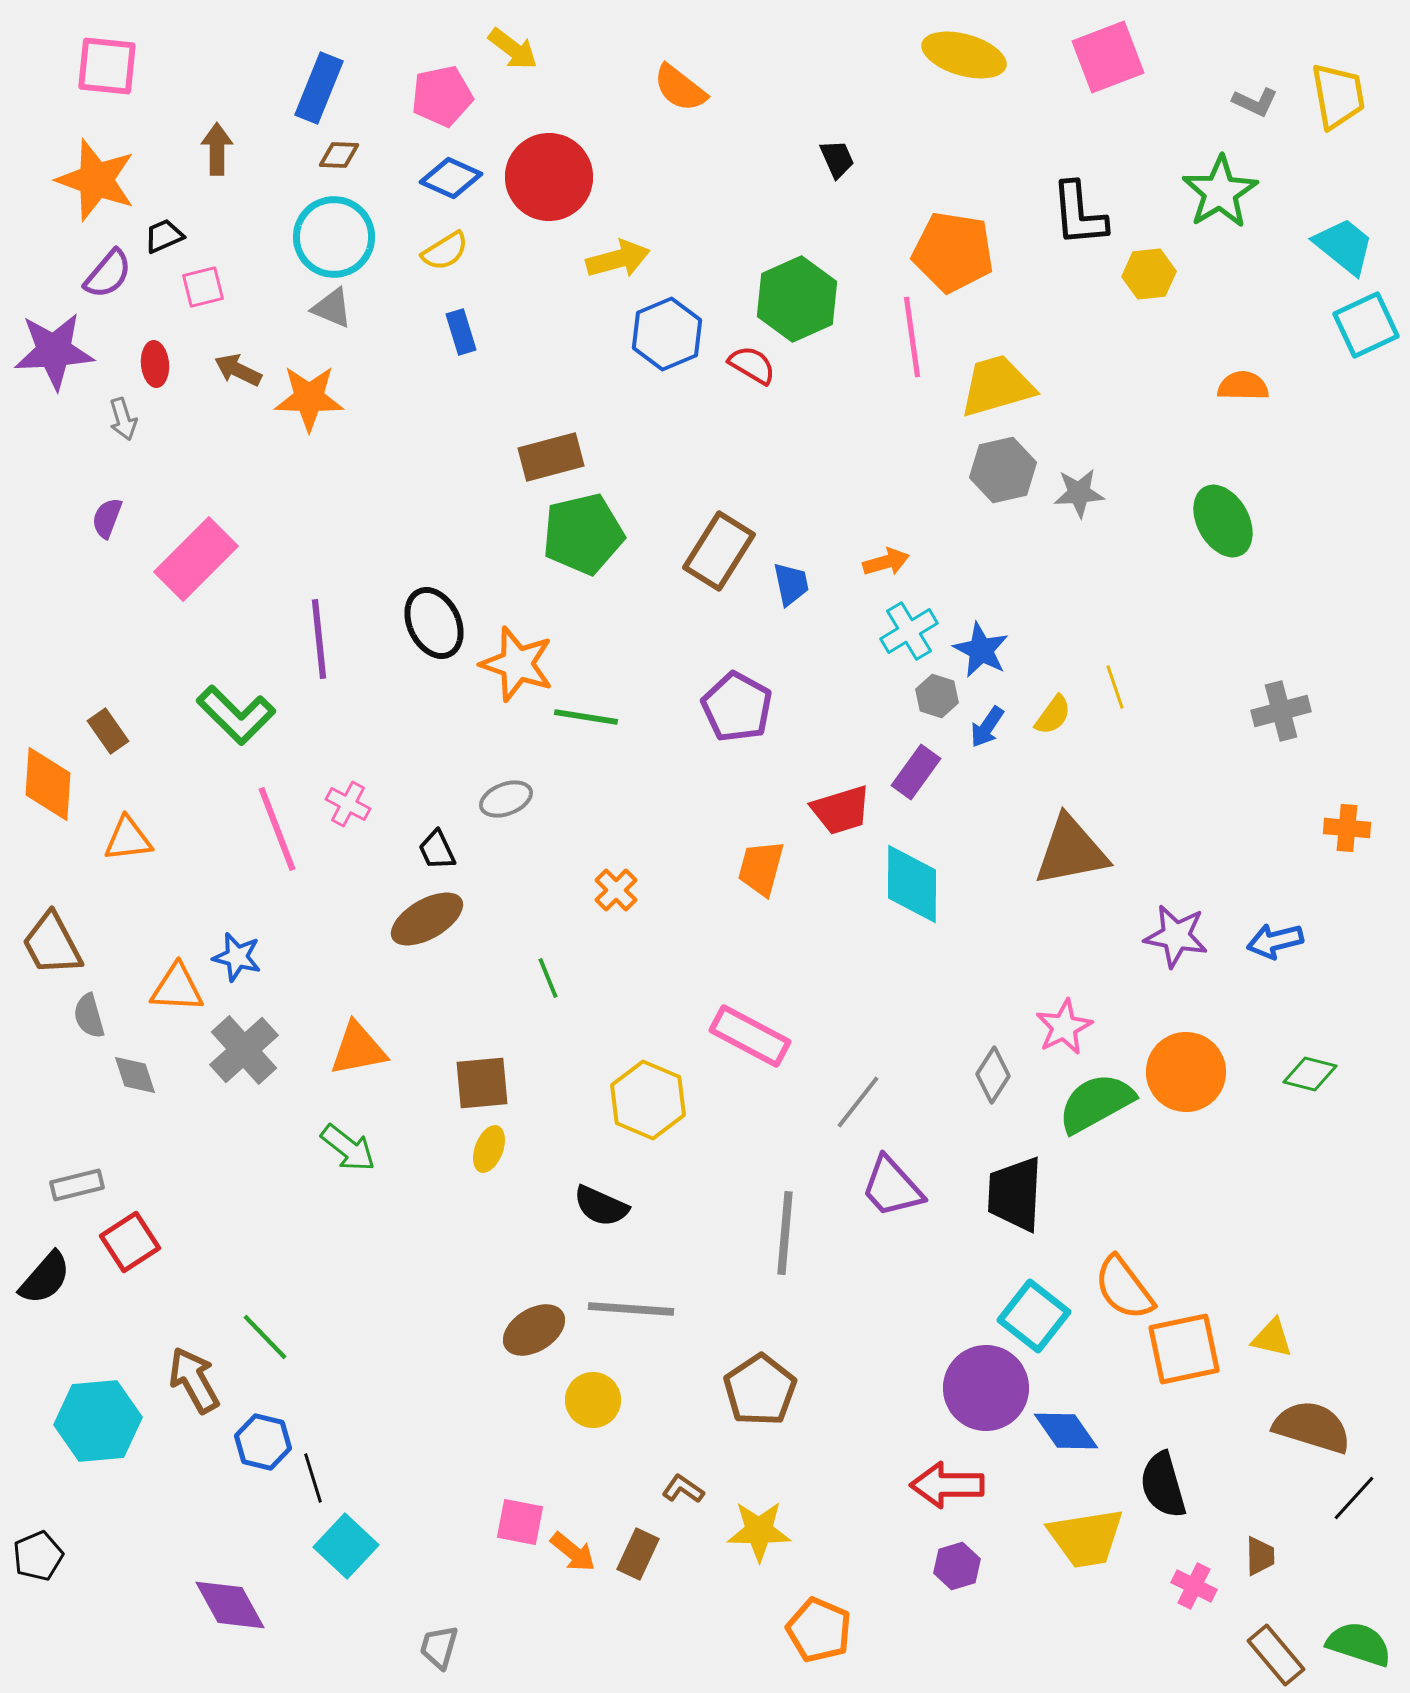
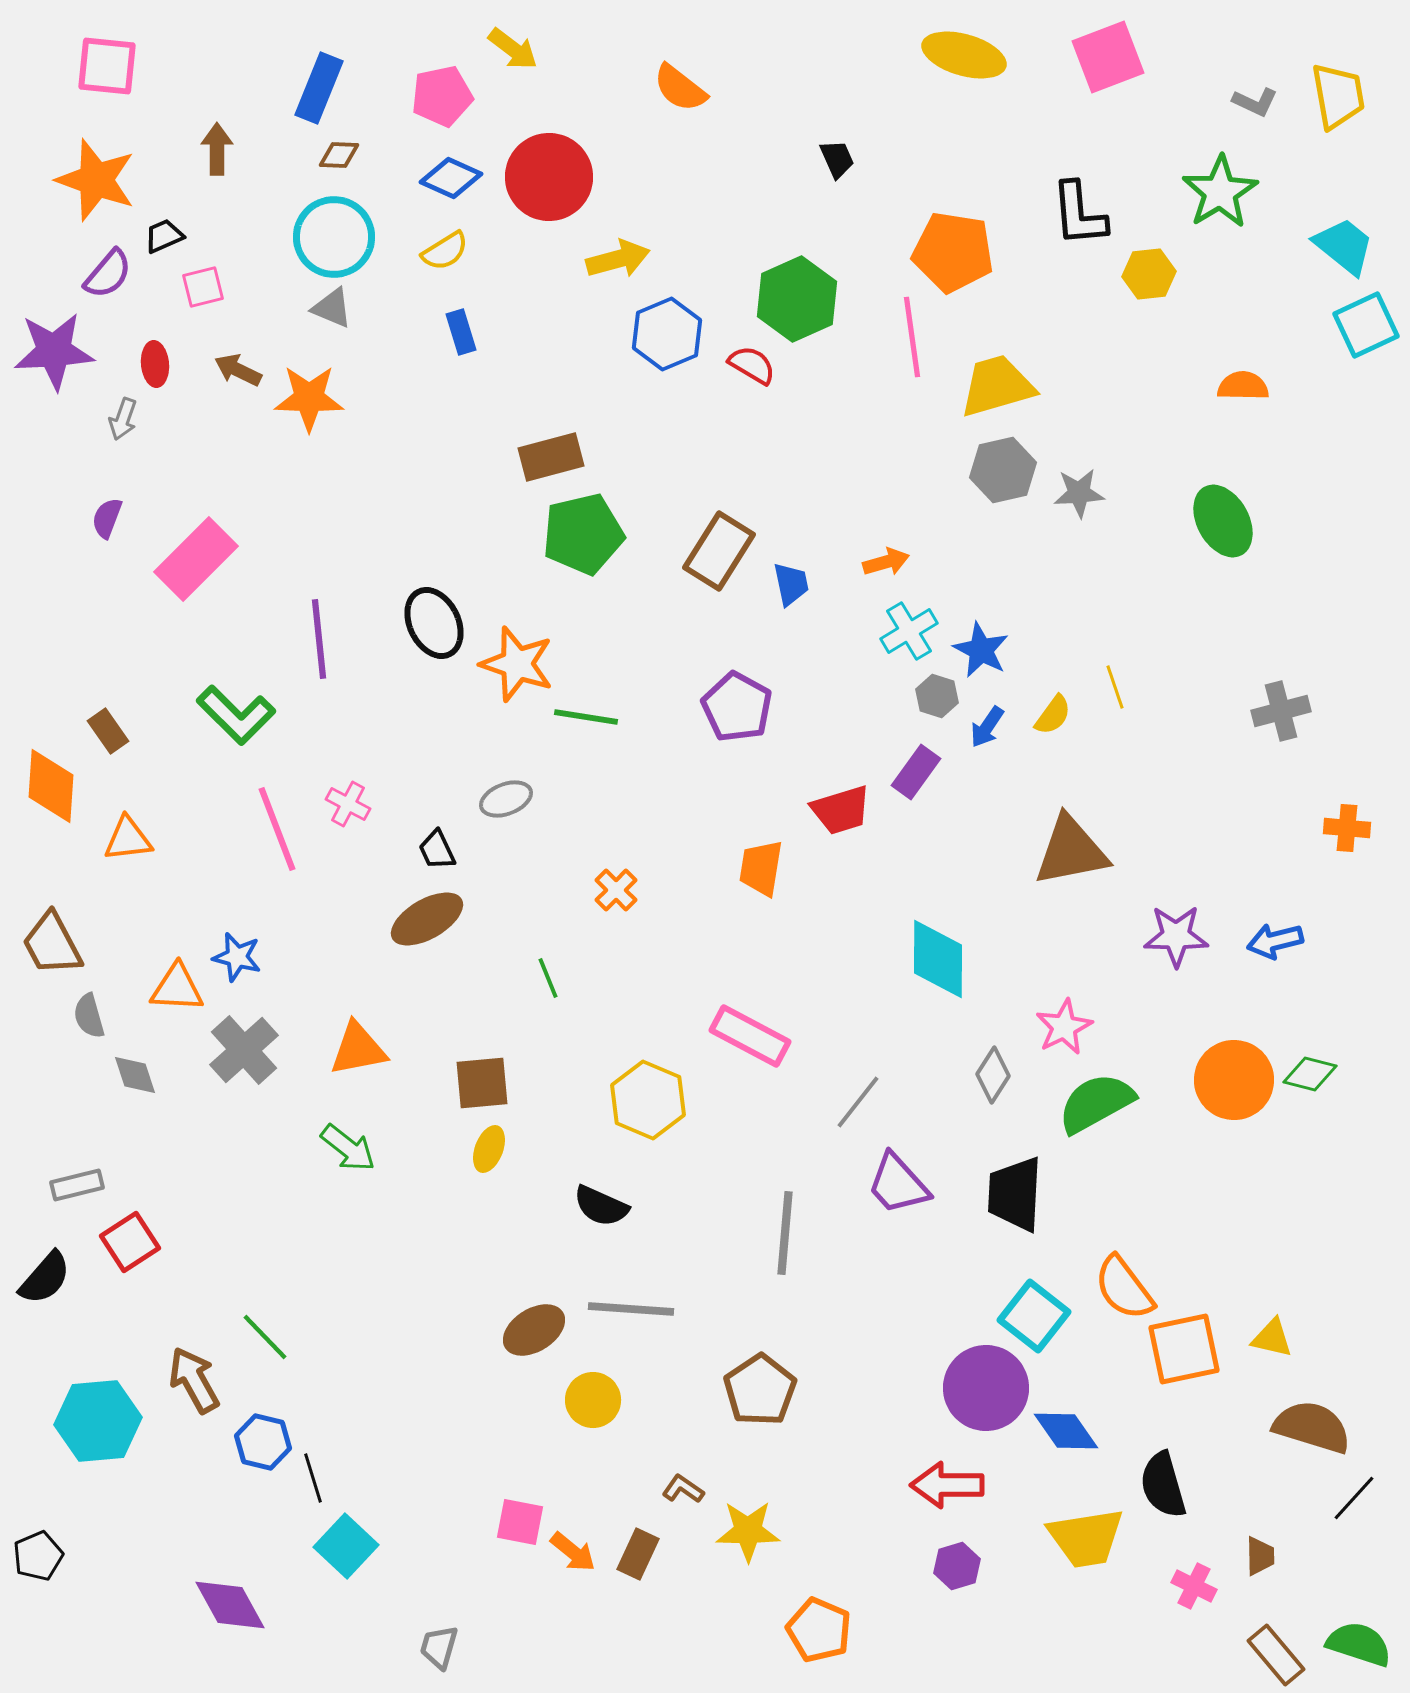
gray arrow at (123, 419): rotated 36 degrees clockwise
orange diamond at (48, 784): moved 3 px right, 2 px down
orange trapezoid at (761, 868): rotated 6 degrees counterclockwise
cyan diamond at (912, 884): moved 26 px right, 75 px down
purple star at (1176, 936): rotated 10 degrees counterclockwise
orange circle at (1186, 1072): moved 48 px right, 8 px down
purple trapezoid at (892, 1187): moved 6 px right, 3 px up
yellow star at (759, 1531): moved 11 px left
